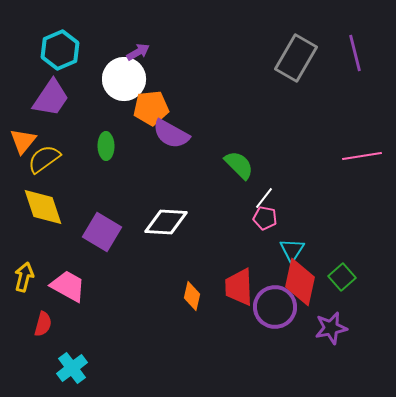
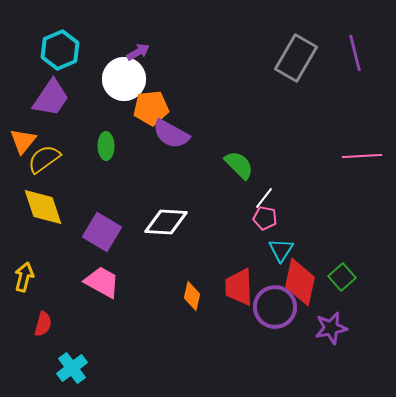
pink line: rotated 6 degrees clockwise
cyan triangle: moved 11 px left
pink trapezoid: moved 34 px right, 4 px up
